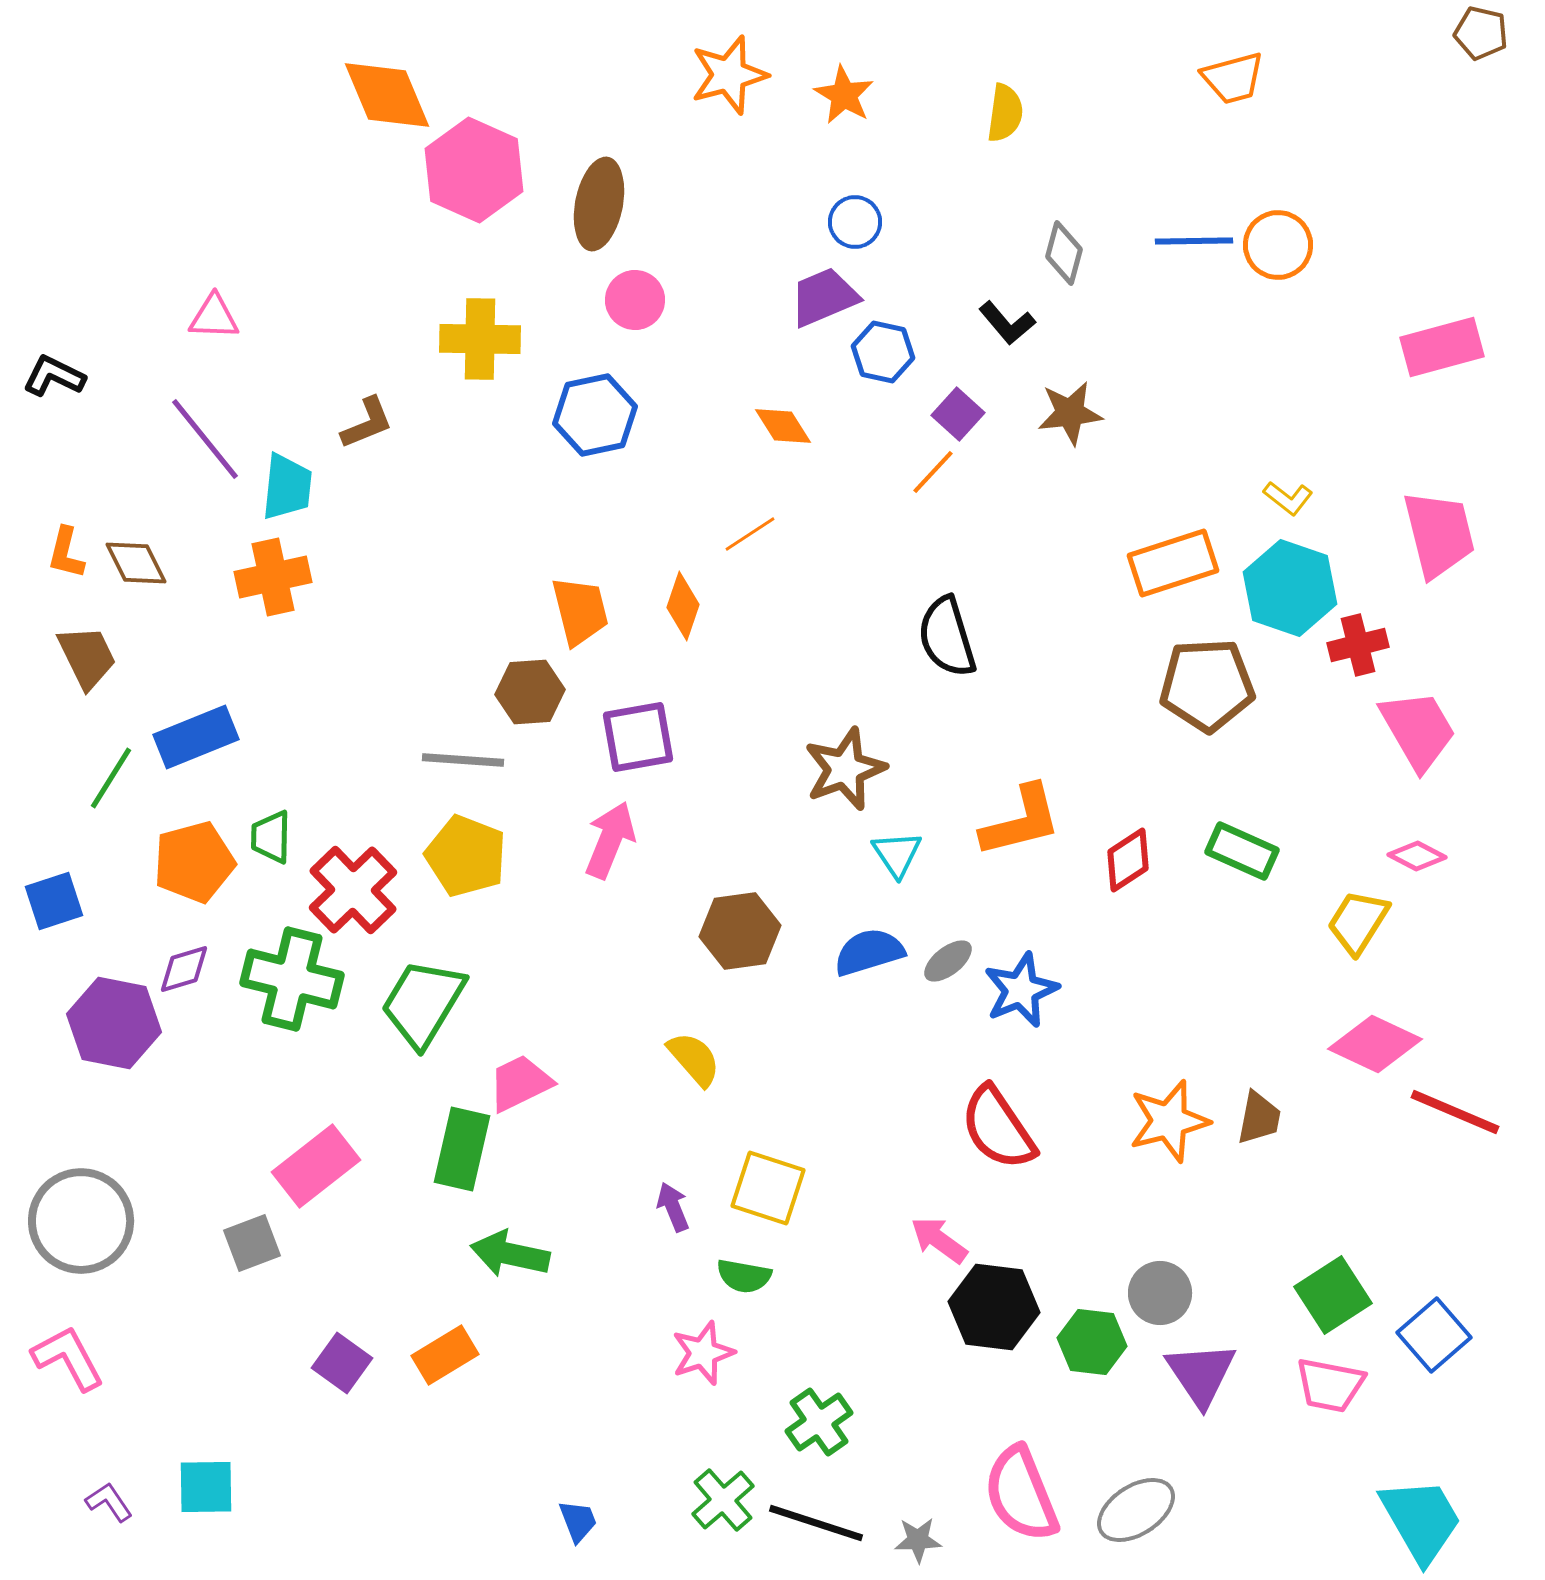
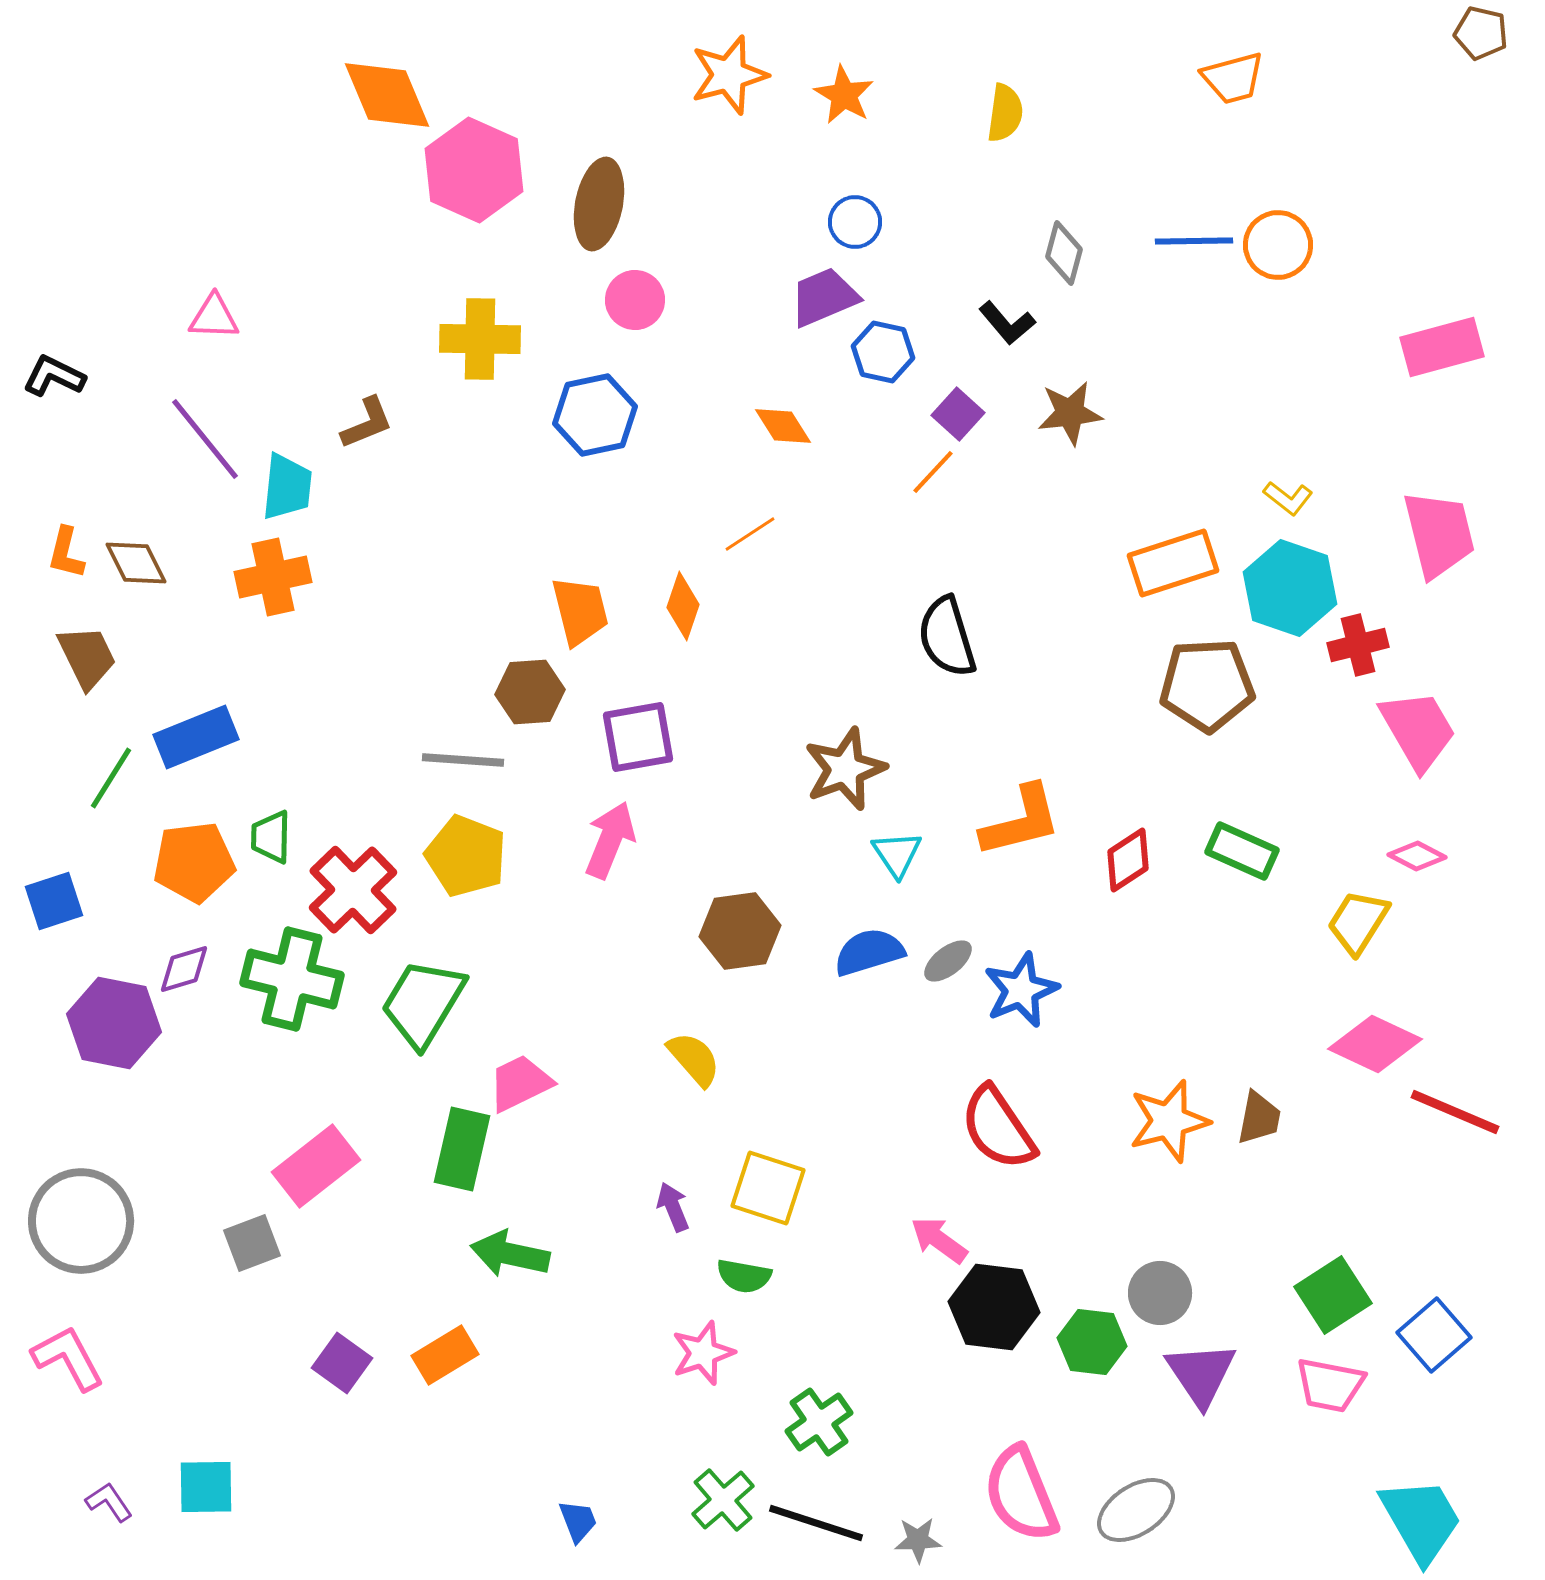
orange pentagon at (194, 862): rotated 8 degrees clockwise
